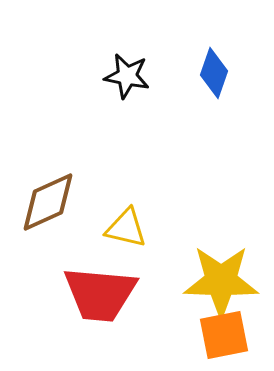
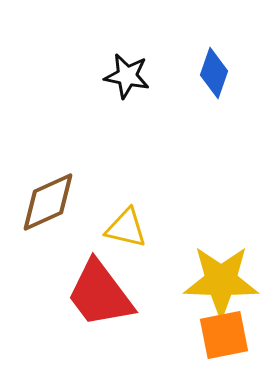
red trapezoid: rotated 48 degrees clockwise
